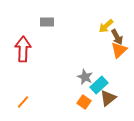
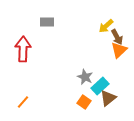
cyan rectangle: moved 1 px right, 1 px down
